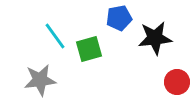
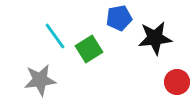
green square: rotated 16 degrees counterclockwise
